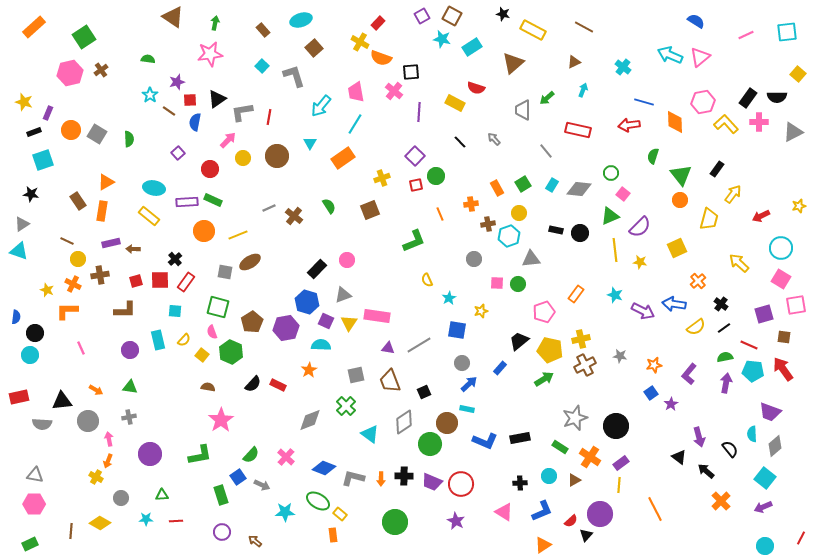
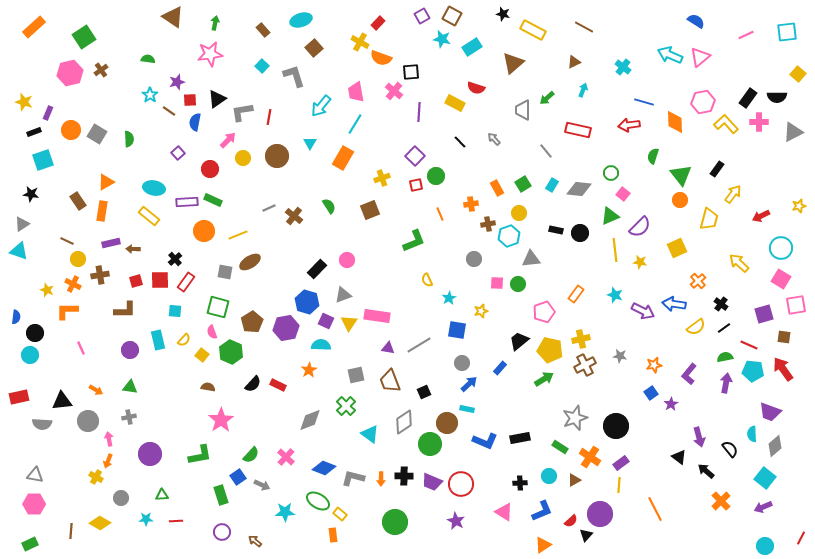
orange rectangle at (343, 158): rotated 25 degrees counterclockwise
